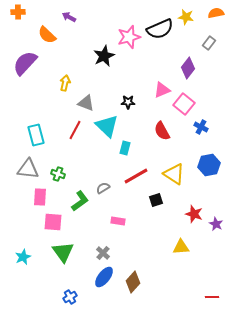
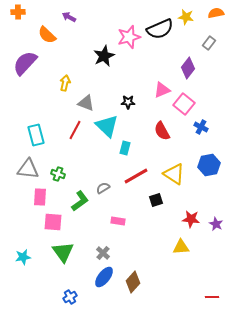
red star at (194, 214): moved 3 px left, 5 px down; rotated 12 degrees counterclockwise
cyan star at (23, 257): rotated 14 degrees clockwise
